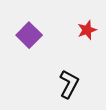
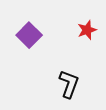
black L-shape: rotated 8 degrees counterclockwise
